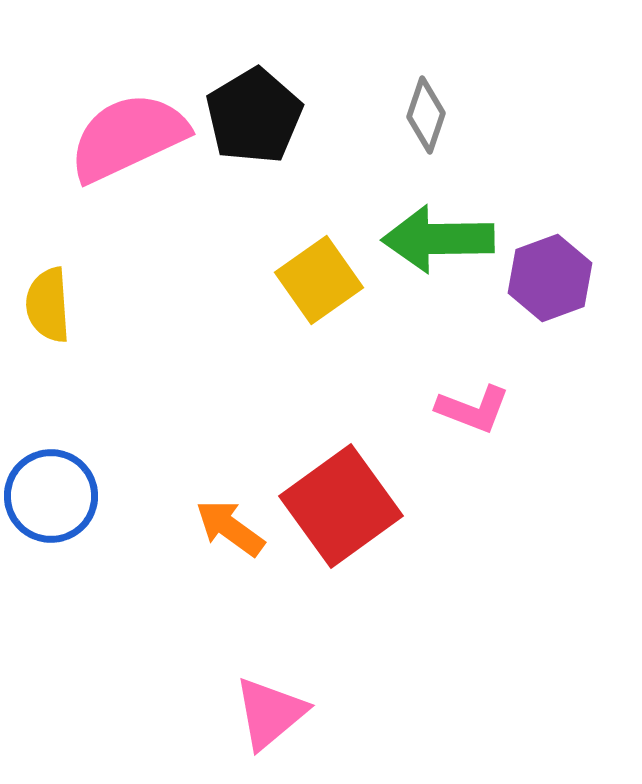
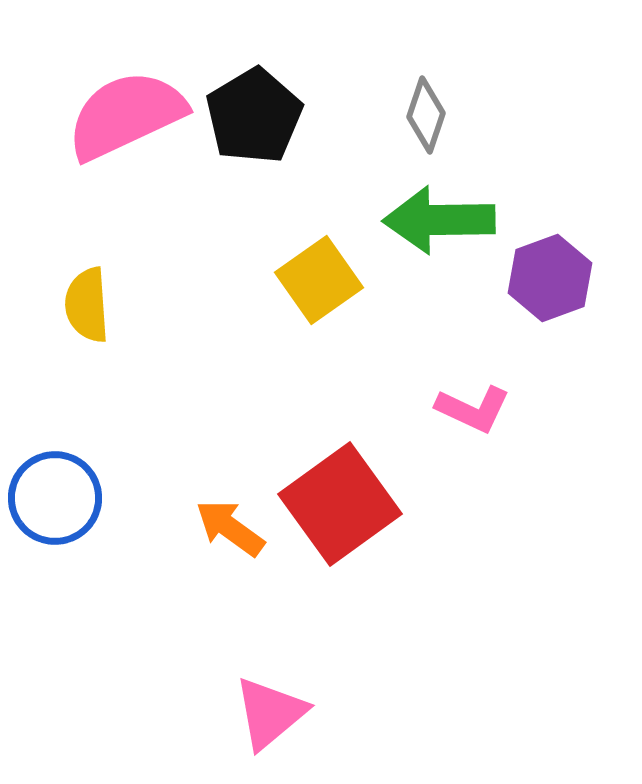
pink semicircle: moved 2 px left, 22 px up
green arrow: moved 1 px right, 19 px up
yellow semicircle: moved 39 px right
pink L-shape: rotated 4 degrees clockwise
blue circle: moved 4 px right, 2 px down
red square: moved 1 px left, 2 px up
